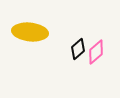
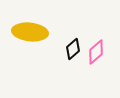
black diamond: moved 5 px left
